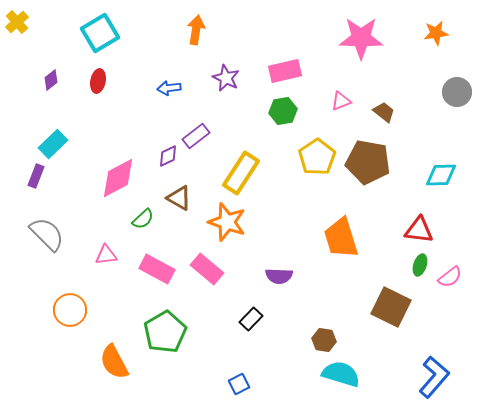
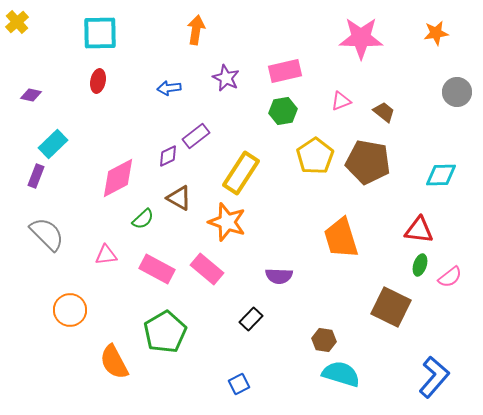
cyan square at (100, 33): rotated 30 degrees clockwise
purple diamond at (51, 80): moved 20 px left, 15 px down; rotated 50 degrees clockwise
yellow pentagon at (317, 157): moved 2 px left, 1 px up
